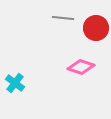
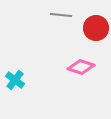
gray line: moved 2 px left, 3 px up
cyan cross: moved 3 px up
